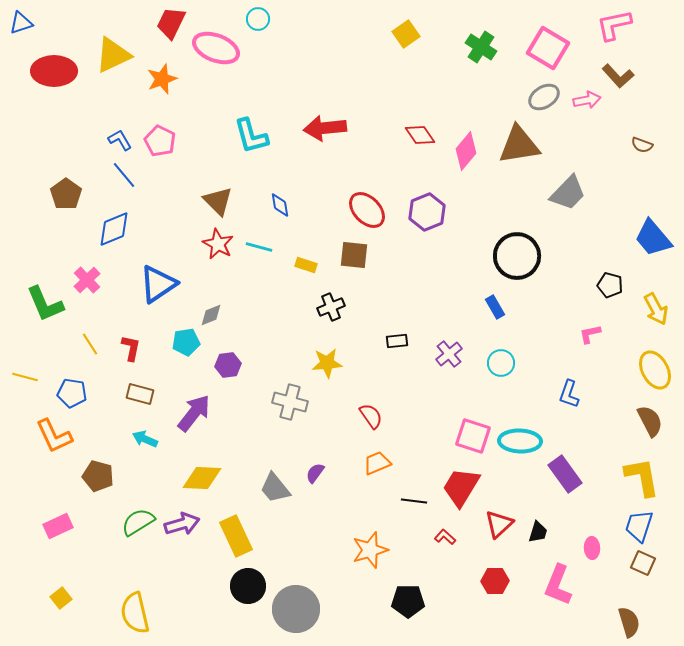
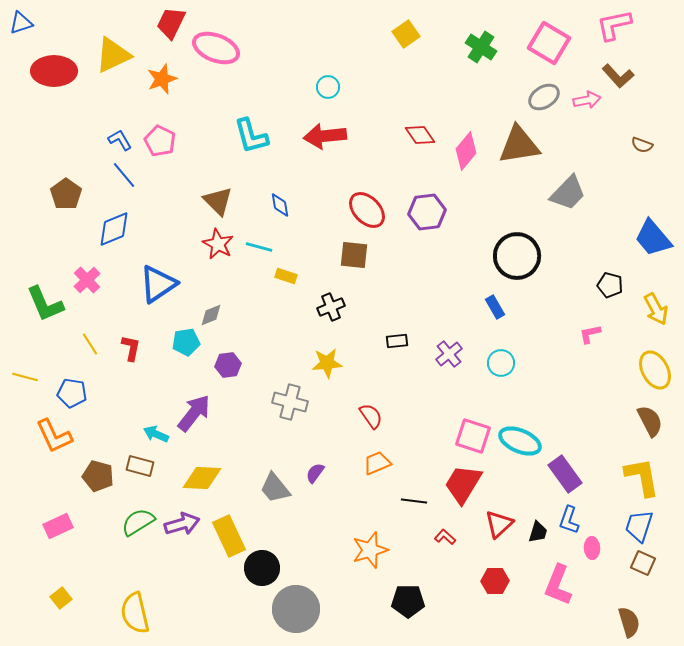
cyan circle at (258, 19): moved 70 px right, 68 px down
pink square at (548, 48): moved 1 px right, 5 px up
red arrow at (325, 128): moved 8 px down
purple hexagon at (427, 212): rotated 15 degrees clockwise
yellow rectangle at (306, 265): moved 20 px left, 11 px down
brown rectangle at (140, 394): moved 72 px down
blue L-shape at (569, 394): moved 126 px down
cyan arrow at (145, 439): moved 11 px right, 5 px up
cyan ellipse at (520, 441): rotated 21 degrees clockwise
red trapezoid at (461, 487): moved 2 px right, 3 px up
yellow rectangle at (236, 536): moved 7 px left
black circle at (248, 586): moved 14 px right, 18 px up
